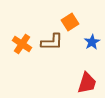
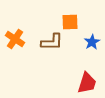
orange square: rotated 30 degrees clockwise
orange cross: moved 7 px left, 5 px up
